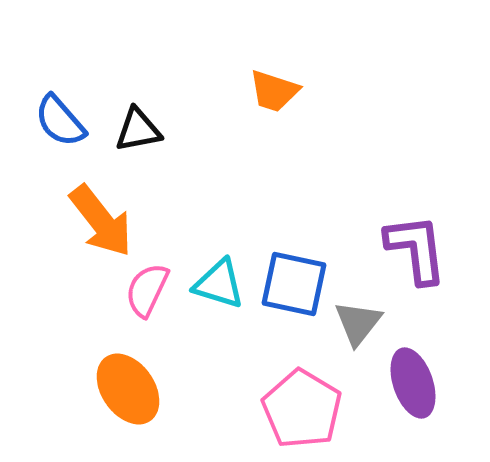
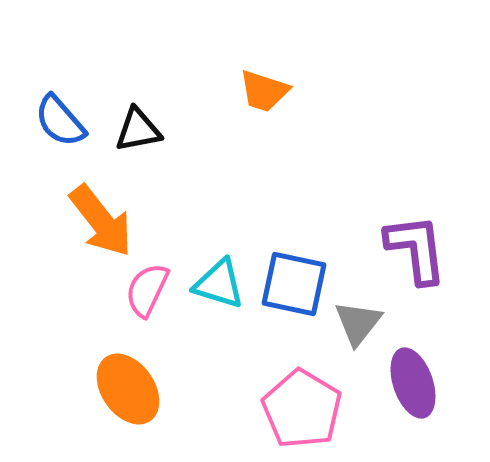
orange trapezoid: moved 10 px left
